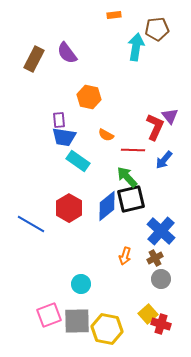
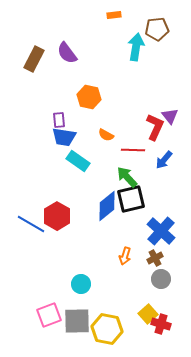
red hexagon: moved 12 px left, 8 px down
